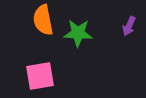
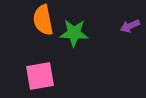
purple arrow: moved 1 px right; rotated 42 degrees clockwise
green star: moved 4 px left
